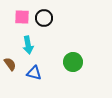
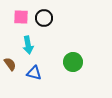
pink square: moved 1 px left
